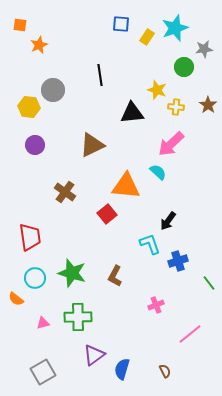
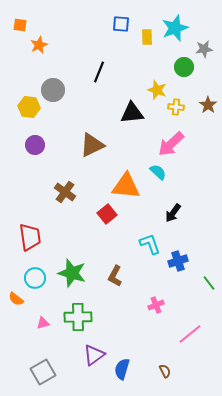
yellow rectangle: rotated 35 degrees counterclockwise
black line: moved 1 px left, 3 px up; rotated 30 degrees clockwise
black arrow: moved 5 px right, 8 px up
